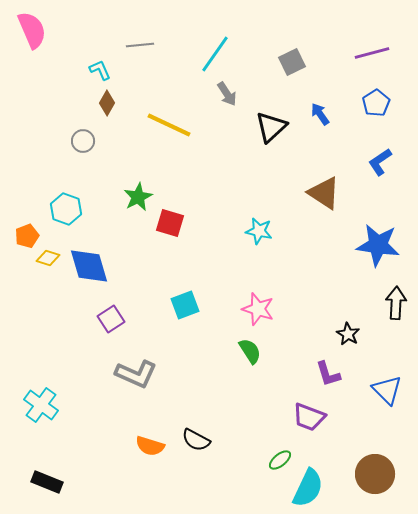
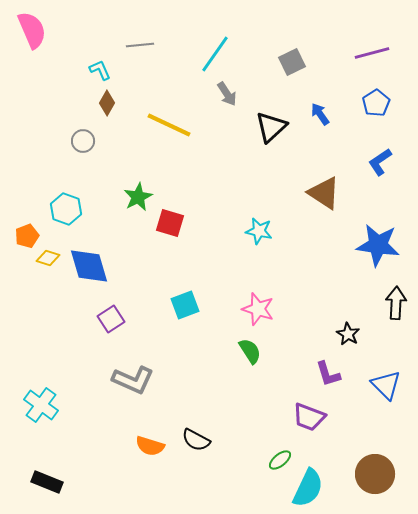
gray L-shape: moved 3 px left, 6 px down
blue triangle: moved 1 px left, 5 px up
